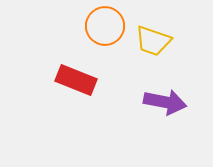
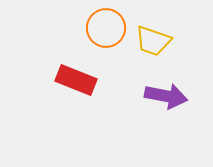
orange circle: moved 1 px right, 2 px down
purple arrow: moved 1 px right, 6 px up
